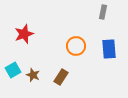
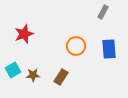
gray rectangle: rotated 16 degrees clockwise
brown star: rotated 24 degrees counterclockwise
